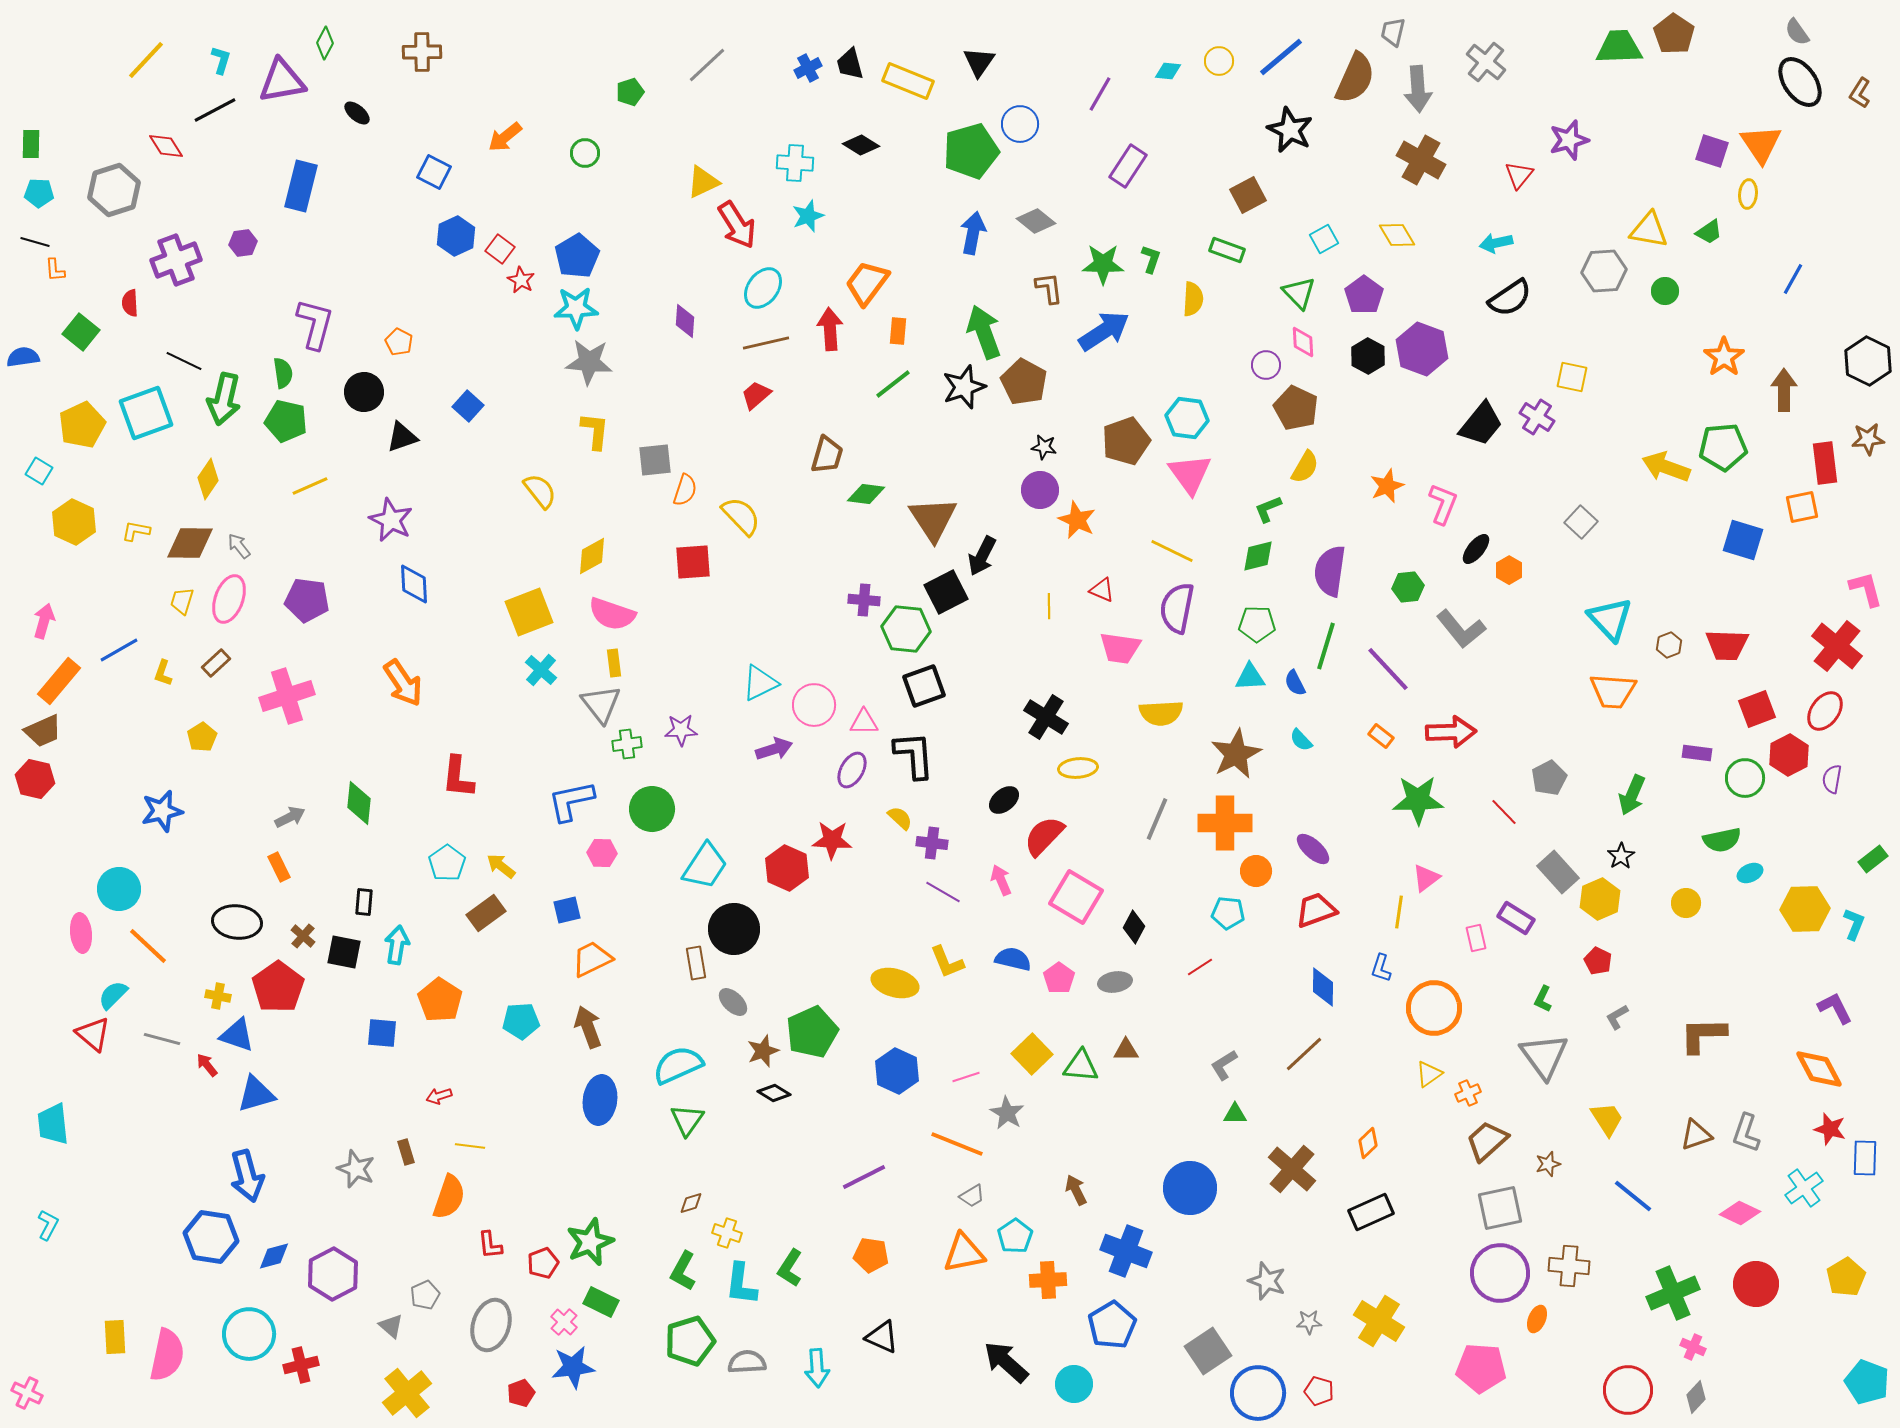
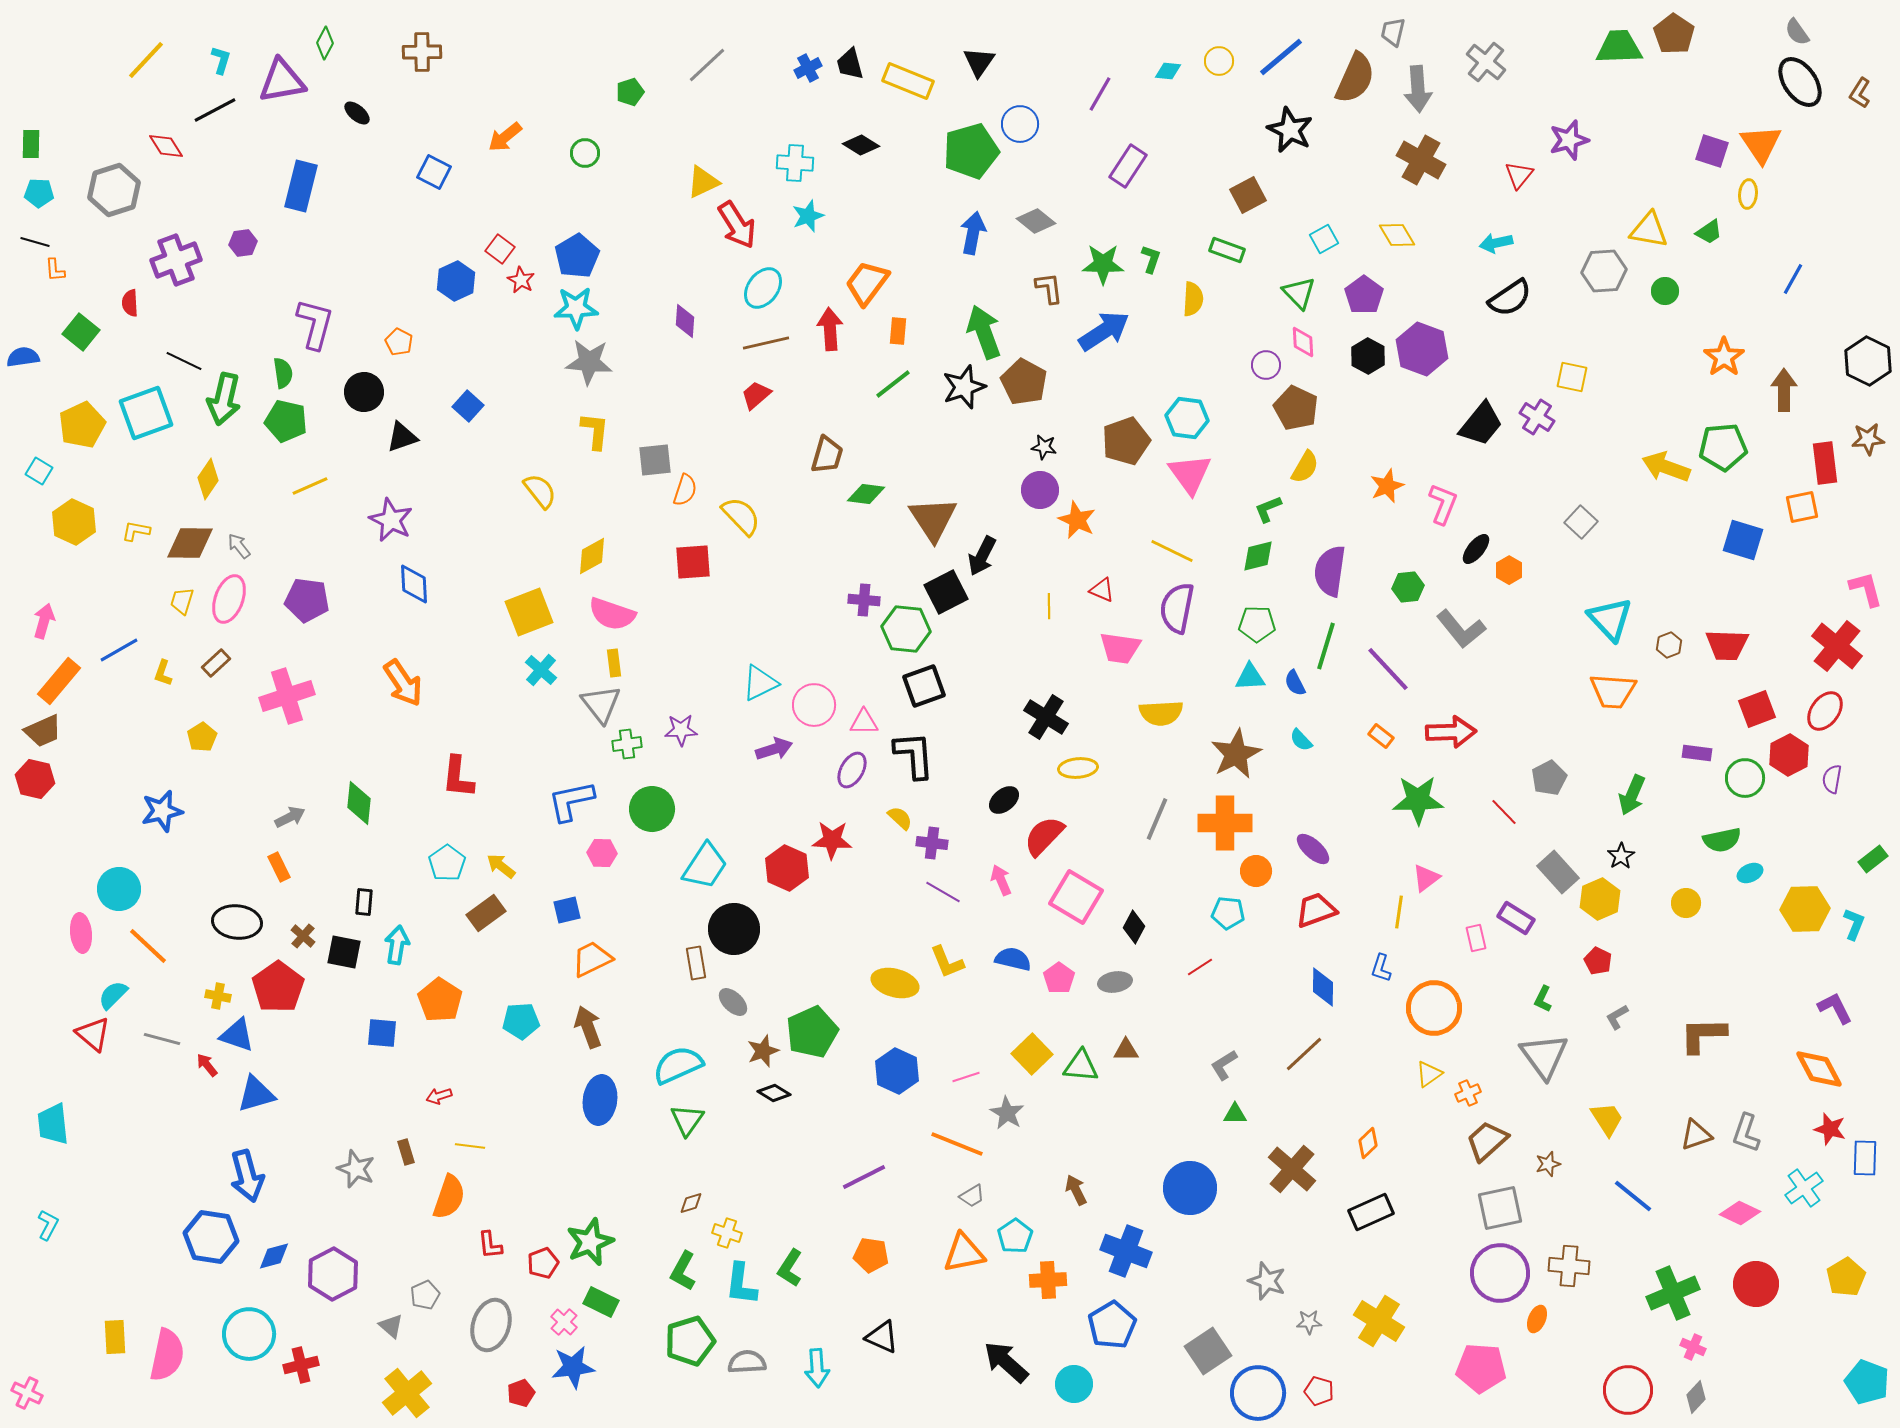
blue hexagon at (456, 236): moved 45 px down
